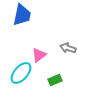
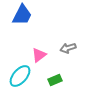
blue trapezoid: rotated 15 degrees clockwise
gray arrow: rotated 35 degrees counterclockwise
cyan ellipse: moved 1 px left, 3 px down
